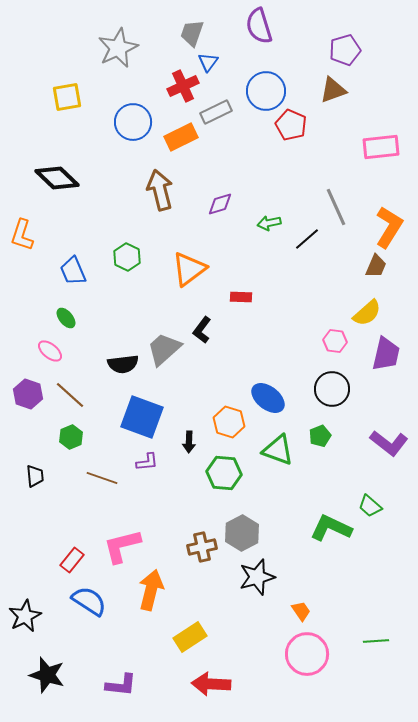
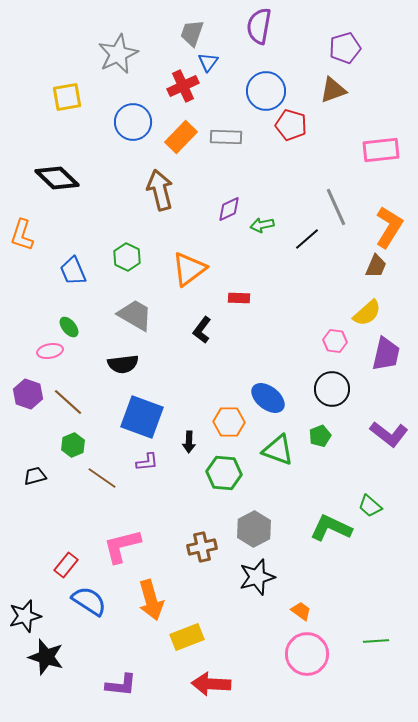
purple semicircle at (259, 26): rotated 27 degrees clockwise
gray star at (118, 48): moved 6 px down
purple pentagon at (345, 50): moved 2 px up
gray rectangle at (216, 112): moved 10 px right, 25 px down; rotated 28 degrees clockwise
red pentagon at (291, 125): rotated 8 degrees counterclockwise
orange rectangle at (181, 137): rotated 20 degrees counterclockwise
pink rectangle at (381, 147): moved 3 px down
purple diamond at (220, 204): moved 9 px right, 5 px down; rotated 8 degrees counterclockwise
green arrow at (269, 223): moved 7 px left, 2 px down
red rectangle at (241, 297): moved 2 px left, 1 px down
green ellipse at (66, 318): moved 3 px right, 9 px down
gray trapezoid at (164, 349): moved 29 px left, 34 px up; rotated 72 degrees clockwise
pink ellipse at (50, 351): rotated 50 degrees counterclockwise
brown line at (70, 395): moved 2 px left, 7 px down
orange hexagon at (229, 422): rotated 16 degrees counterclockwise
green hexagon at (71, 437): moved 2 px right, 8 px down
purple L-shape at (389, 443): moved 9 px up
black trapezoid at (35, 476): rotated 100 degrees counterclockwise
brown line at (102, 478): rotated 16 degrees clockwise
gray hexagon at (242, 533): moved 12 px right, 4 px up
red rectangle at (72, 560): moved 6 px left, 5 px down
orange arrow at (151, 590): moved 10 px down; rotated 150 degrees clockwise
orange trapezoid at (301, 611): rotated 20 degrees counterclockwise
black star at (25, 616): rotated 12 degrees clockwise
yellow rectangle at (190, 637): moved 3 px left; rotated 12 degrees clockwise
black star at (47, 675): moved 1 px left, 18 px up
